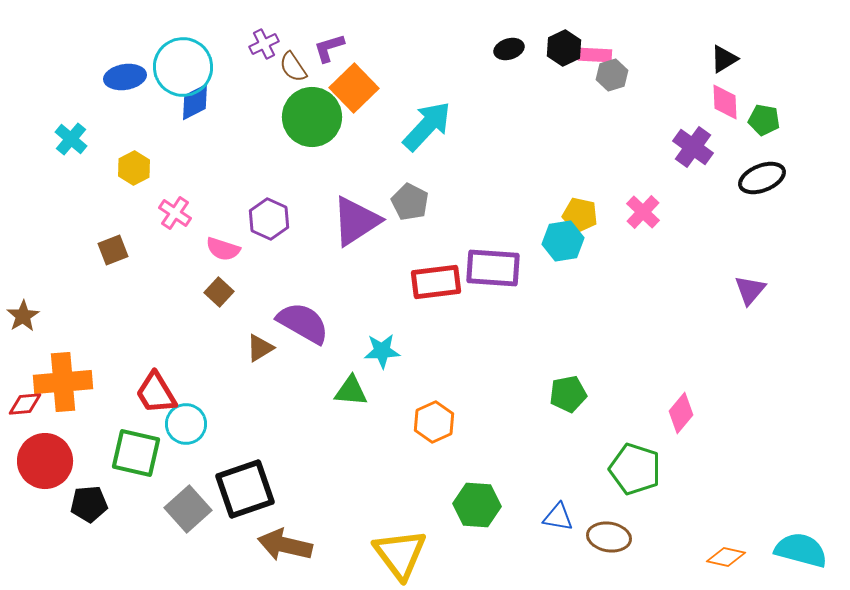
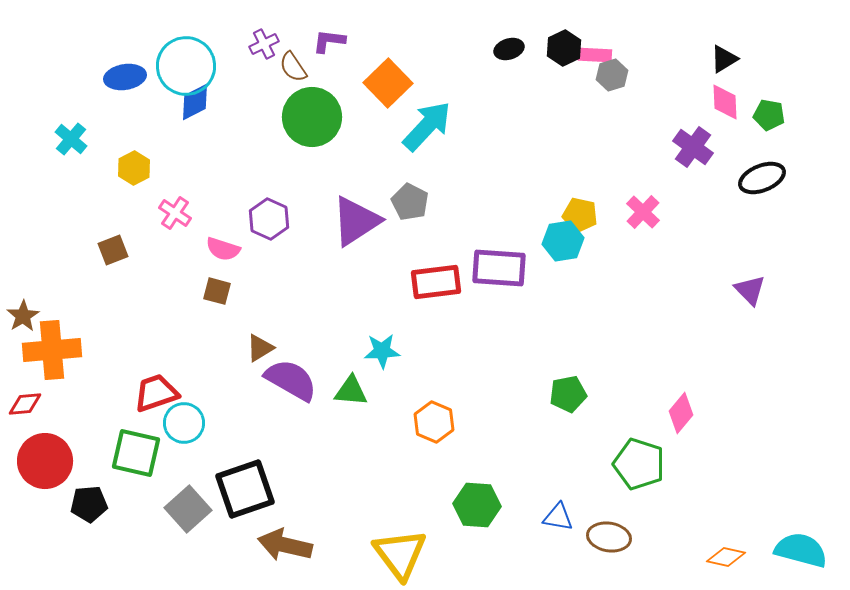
purple L-shape at (329, 48): moved 7 px up; rotated 24 degrees clockwise
cyan circle at (183, 67): moved 3 px right, 1 px up
orange square at (354, 88): moved 34 px right, 5 px up
green pentagon at (764, 120): moved 5 px right, 5 px up
purple rectangle at (493, 268): moved 6 px right
purple triangle at (750, 290): rotated 24 degrees counterclockwise
brown square at (219, 292): moved 2 px left, 1 px up; rotated 28 degrees counterclockwise
purple semicircle at (303, 323): moved 12 px left, 57 px down
orange cross at (63, 382): moved 11 px left, 32 px up
red trapezoid at (156, 393): rotated 102 degrees clockwise
orange hexagon at (434, 422): rotated 12 degrees counterclockwise
cyan circle at (186, 424): moved 2 px left, 1 px up
green pentagon at (635, 469): moved 4 px right, 5 px up
